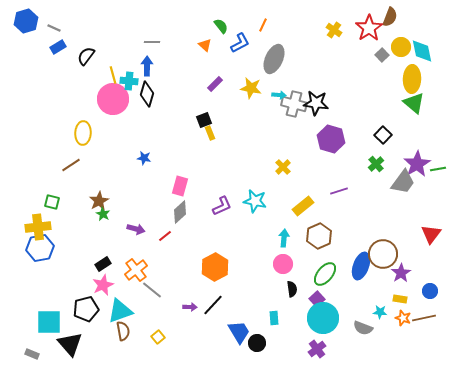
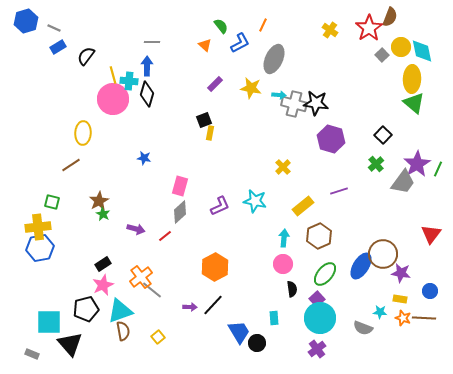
yellow cross at (334, 30): moved 4 px left
yellow rectangle at (210, 133): rotated 32 degrees clockwise
green line at (438, 169): rotated 56 degrees counterclockwise
purple L-shape at (222, 206): moved 2 px left
blue ellipse at (361, 266): rotated 12 degrees clockwise
orange cross at (136, 270): moved 5 px right, 7 px down
purple star at (401, 273): rotated 30 degrees counterclockwise
cyan circle at (323, 318): moved 3 px left
brown line at (424, 318): rotated 15 degrees clockwise
